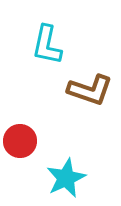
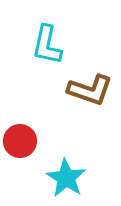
cyan star: rotated 15 degrees counterclockwise
